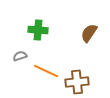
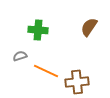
brown semicircle: moved 6 px up
